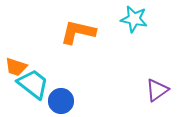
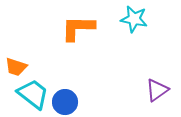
orange L-shape: moved 4 px up; rotated 12 degrees counterclockwise
cyan trapezoid: moved 10 px down
blue circle: moved 4 px right, 1 px down
